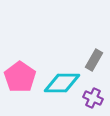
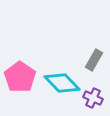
cyan diamond: rotated 45 degrees clockwise
